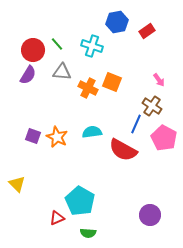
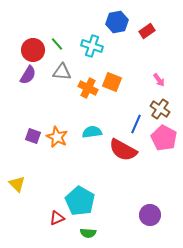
brown cross: moved 8 px right, 3 px down
